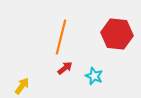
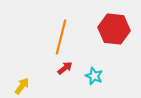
red hexagon: moved 3 px left, 5 px up
